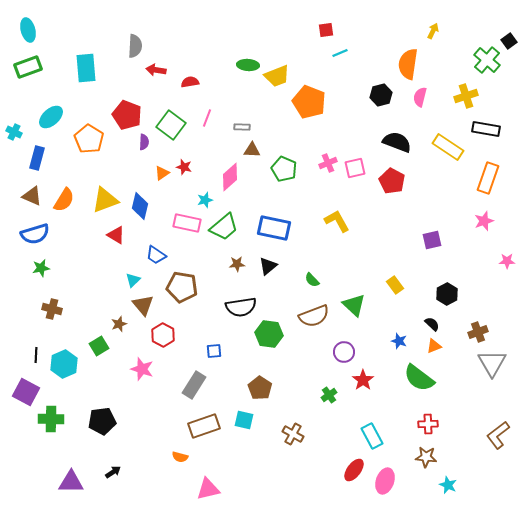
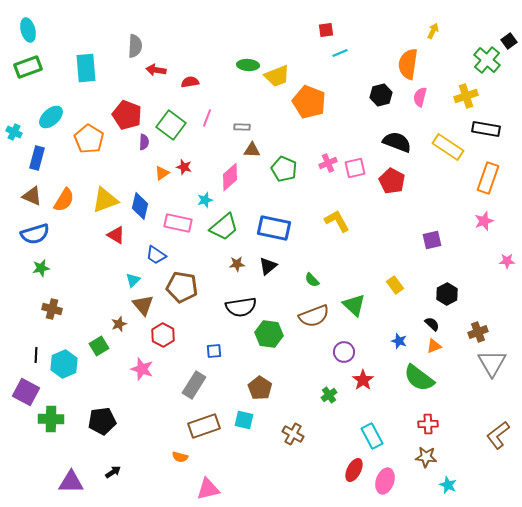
pink rectangle at (187, 223): moved 9 px left
red ellipse at (354, 470): rotated 10 degrees counterclockwise
